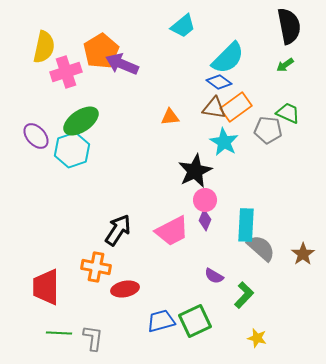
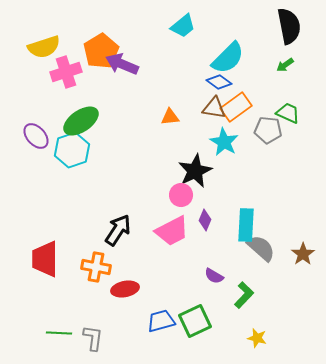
yellow semicircle: rotated 60 degrees clockwise
pink circle: moved 24 px left, 5 px up
red trapezoid: moved 1 px left, 28 px up
